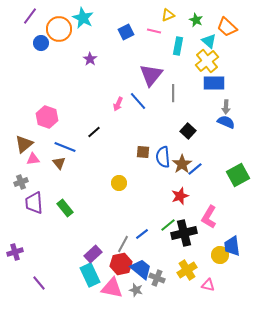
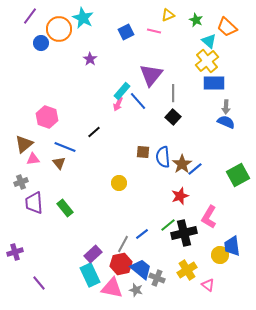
cyan rectangle at (178, 46): moved 56 px left, 45 px down; rotated 30 degrees clockwise
black square at (188, 131): moved 15 px left, 14 px up
pink triangle at (208, 285): rotated 24 degrees clockwise
